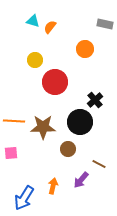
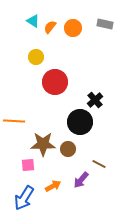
cyan triangle: rotated 16 degrees clockwise
orange circle: moved 12 px left, 21 px up
yellow circle: moved 1 px right, 3 px up
brown star: moved 17 px down
pink square: moved 17 px right, 12 px down
orange arrow: rotated 49 degrees clockwise
